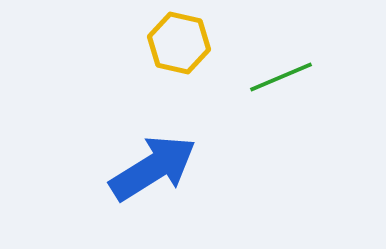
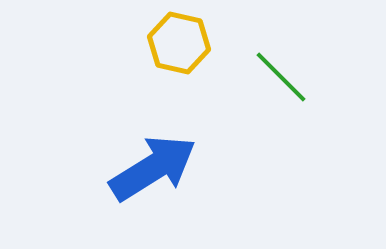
green line: rotated 68 degrees clockwise
